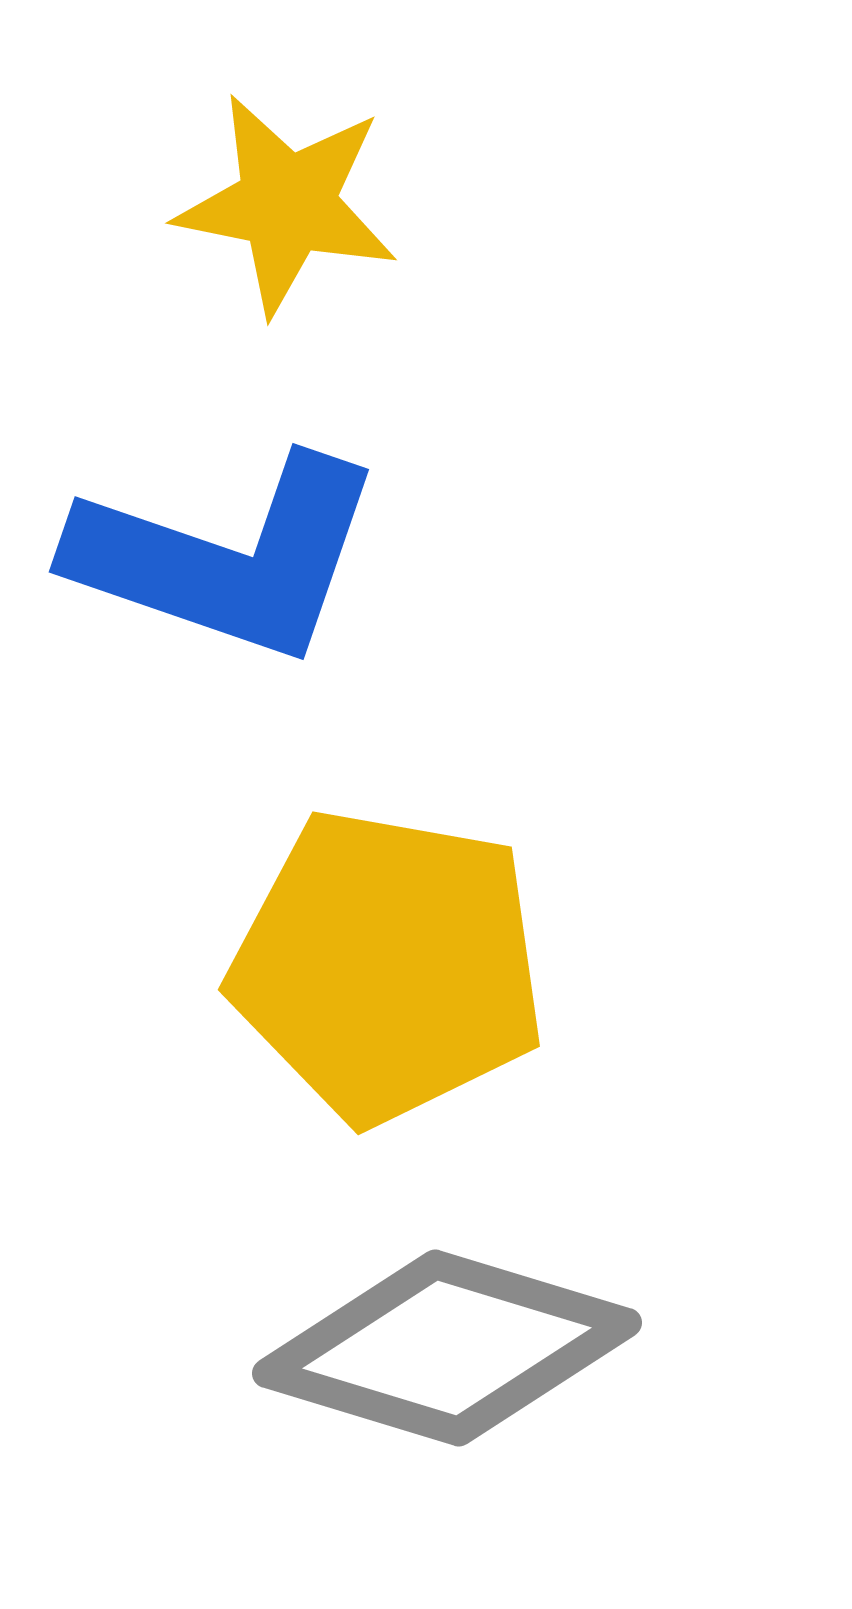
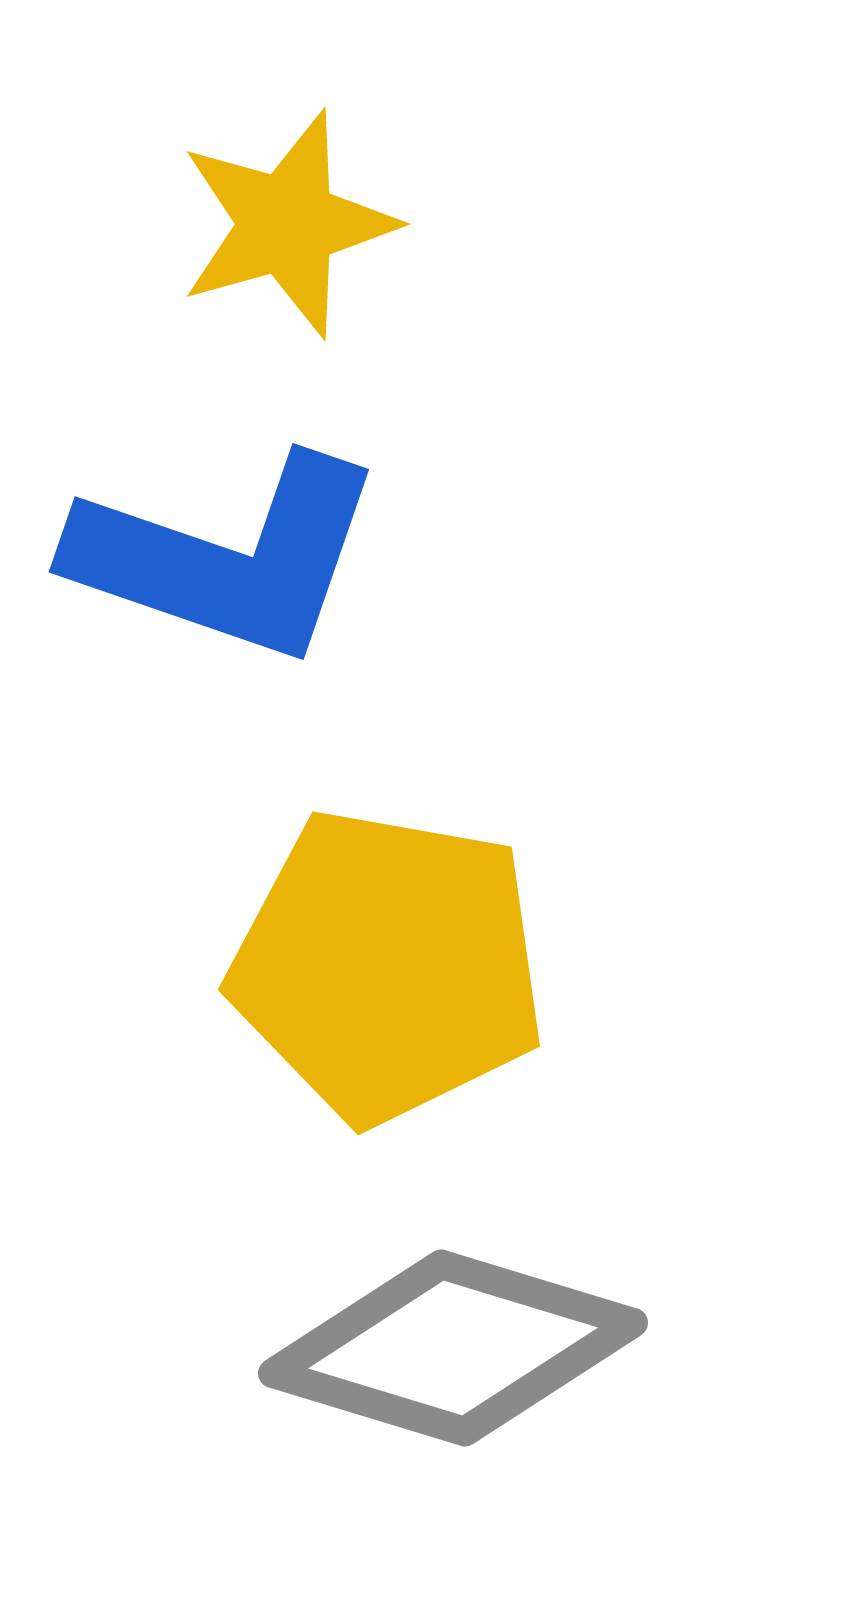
yellow star: moved 20 px down; rotated 27 degrees counterclockwise
gray diamond: moved 6 px right
